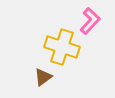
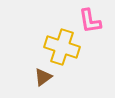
pink L-shape: rotated 128 degrees clockwise
